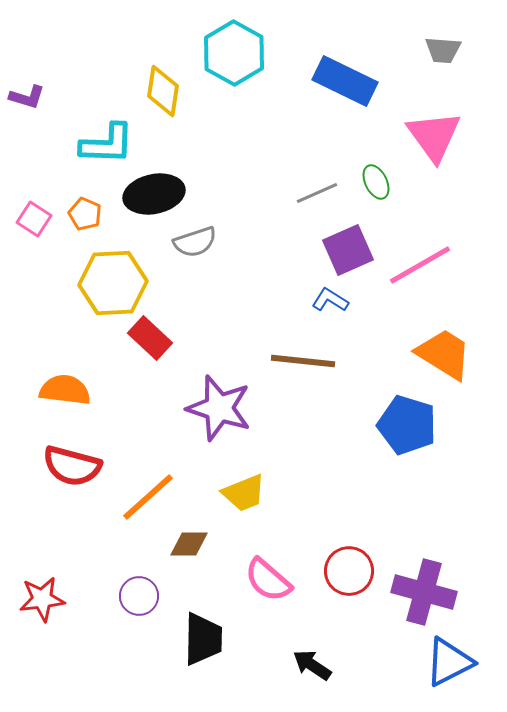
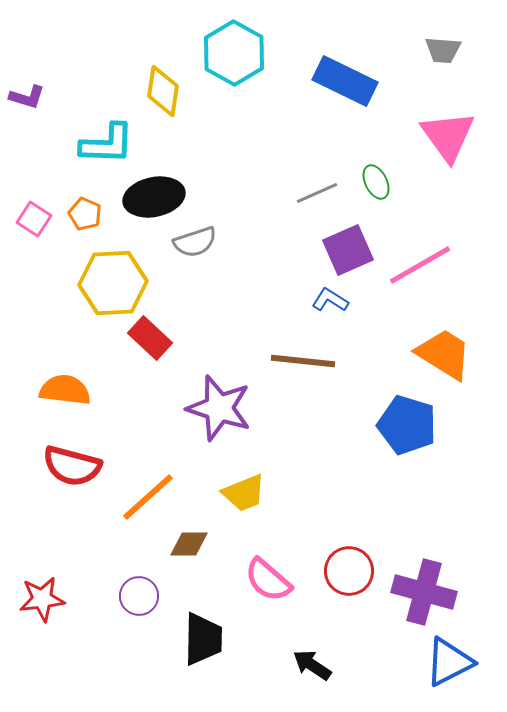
pink triangle: moved 14 px right
black ellipse: moved 3 px down
